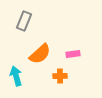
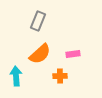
gray rectangle: moved 14 px right
cyan arrow: rotated 12 degrees clockwise
